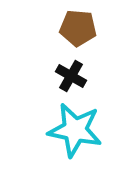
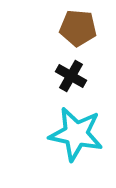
cyan star: moved 1 px right, 4 px down
